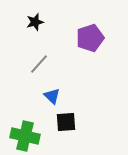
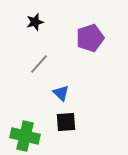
blue triangle: moved 9 px right, 3 px up
